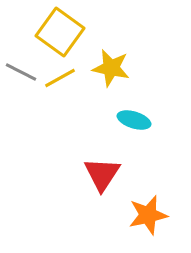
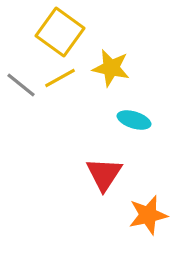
gray line: moved 13 px down; rotated 12 degrees clockwise
red triangle: moved 2 px right
